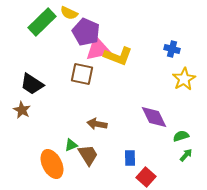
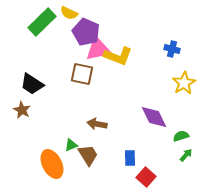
yellow star: moved 4 px down
